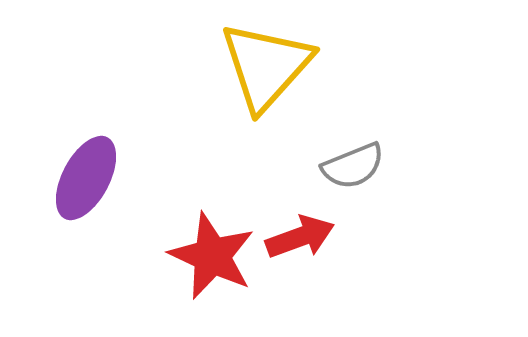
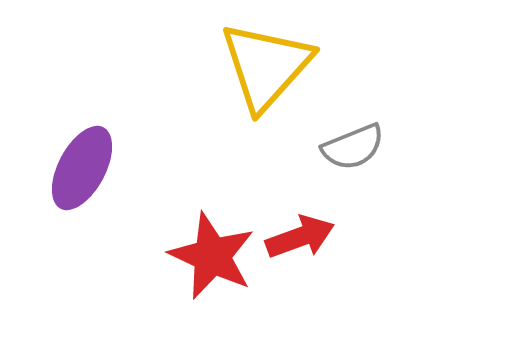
gray semicircle: moved 19 px up
purple ellipse: moved 4 px left, 10 px up
